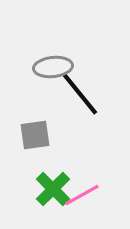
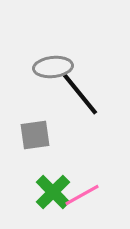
green cross: moved 3 px down
